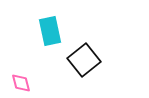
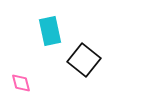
black square: rotated 12 degrees counterclockwise
